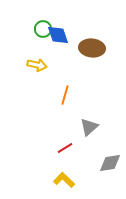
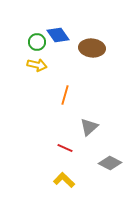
green circle: moved 6 px left, 13 px down
blue diamond: rotated 15 degrees counterclockwise
red line: rotated 56 degrees clockwise
gray diamond: rotated 35 degrees clockwise
